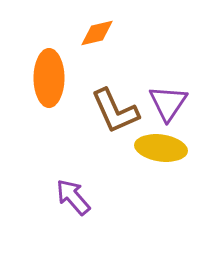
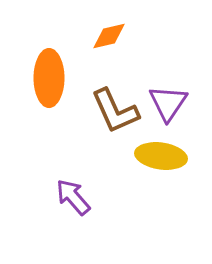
orange diamond: moved 12 px right, 3 px down
yellow ellipse: moved 8 px down
